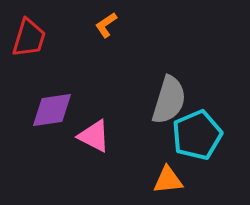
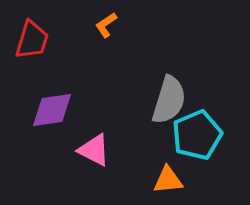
red trapezoid: moved 3 px right, 2 px down
pink triangle: moved 14 px down
